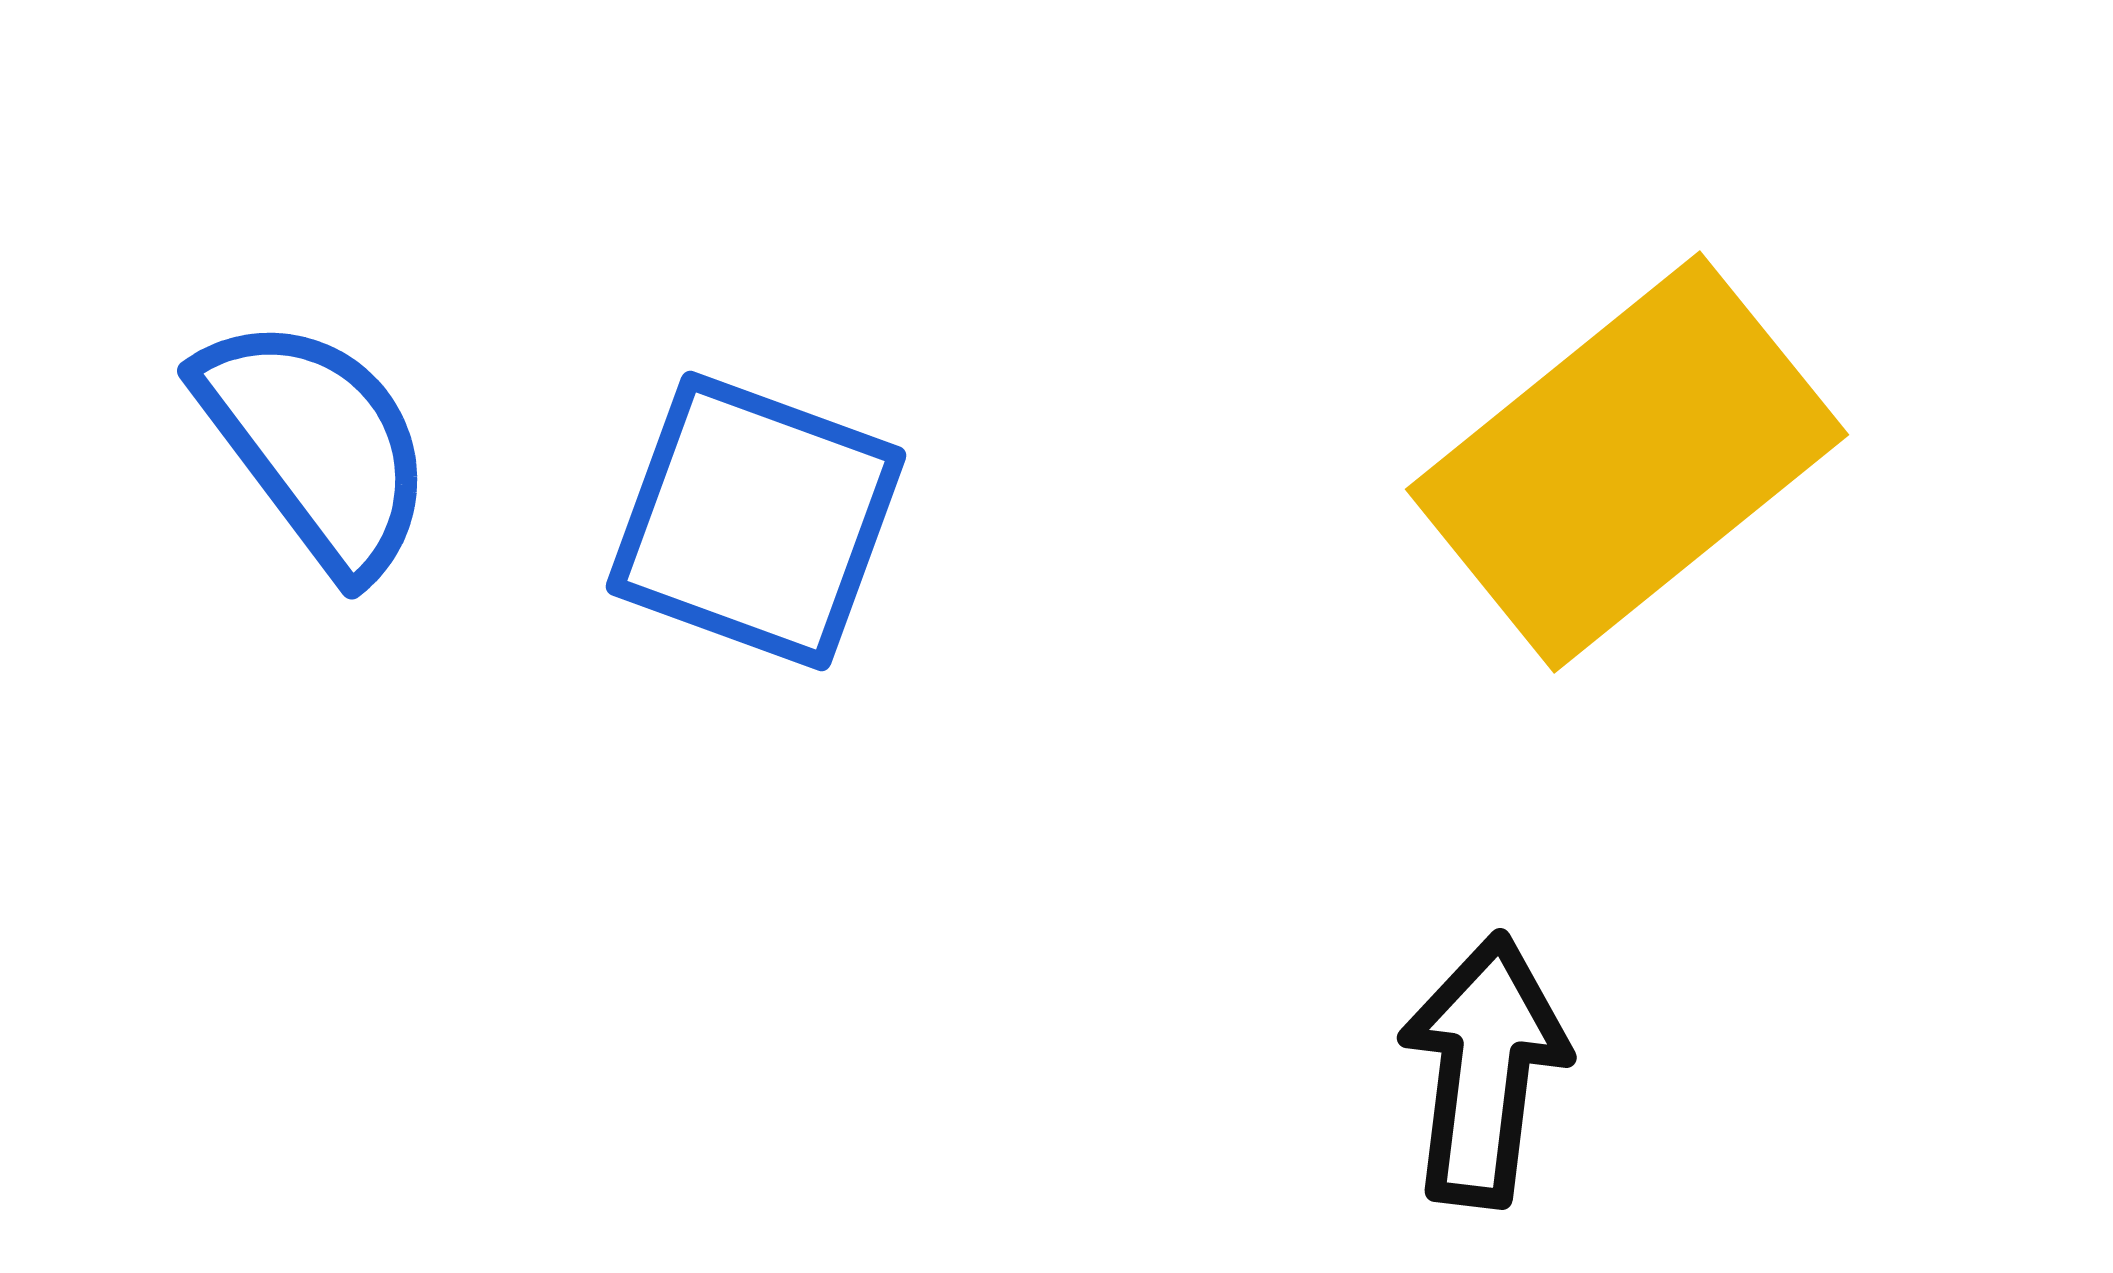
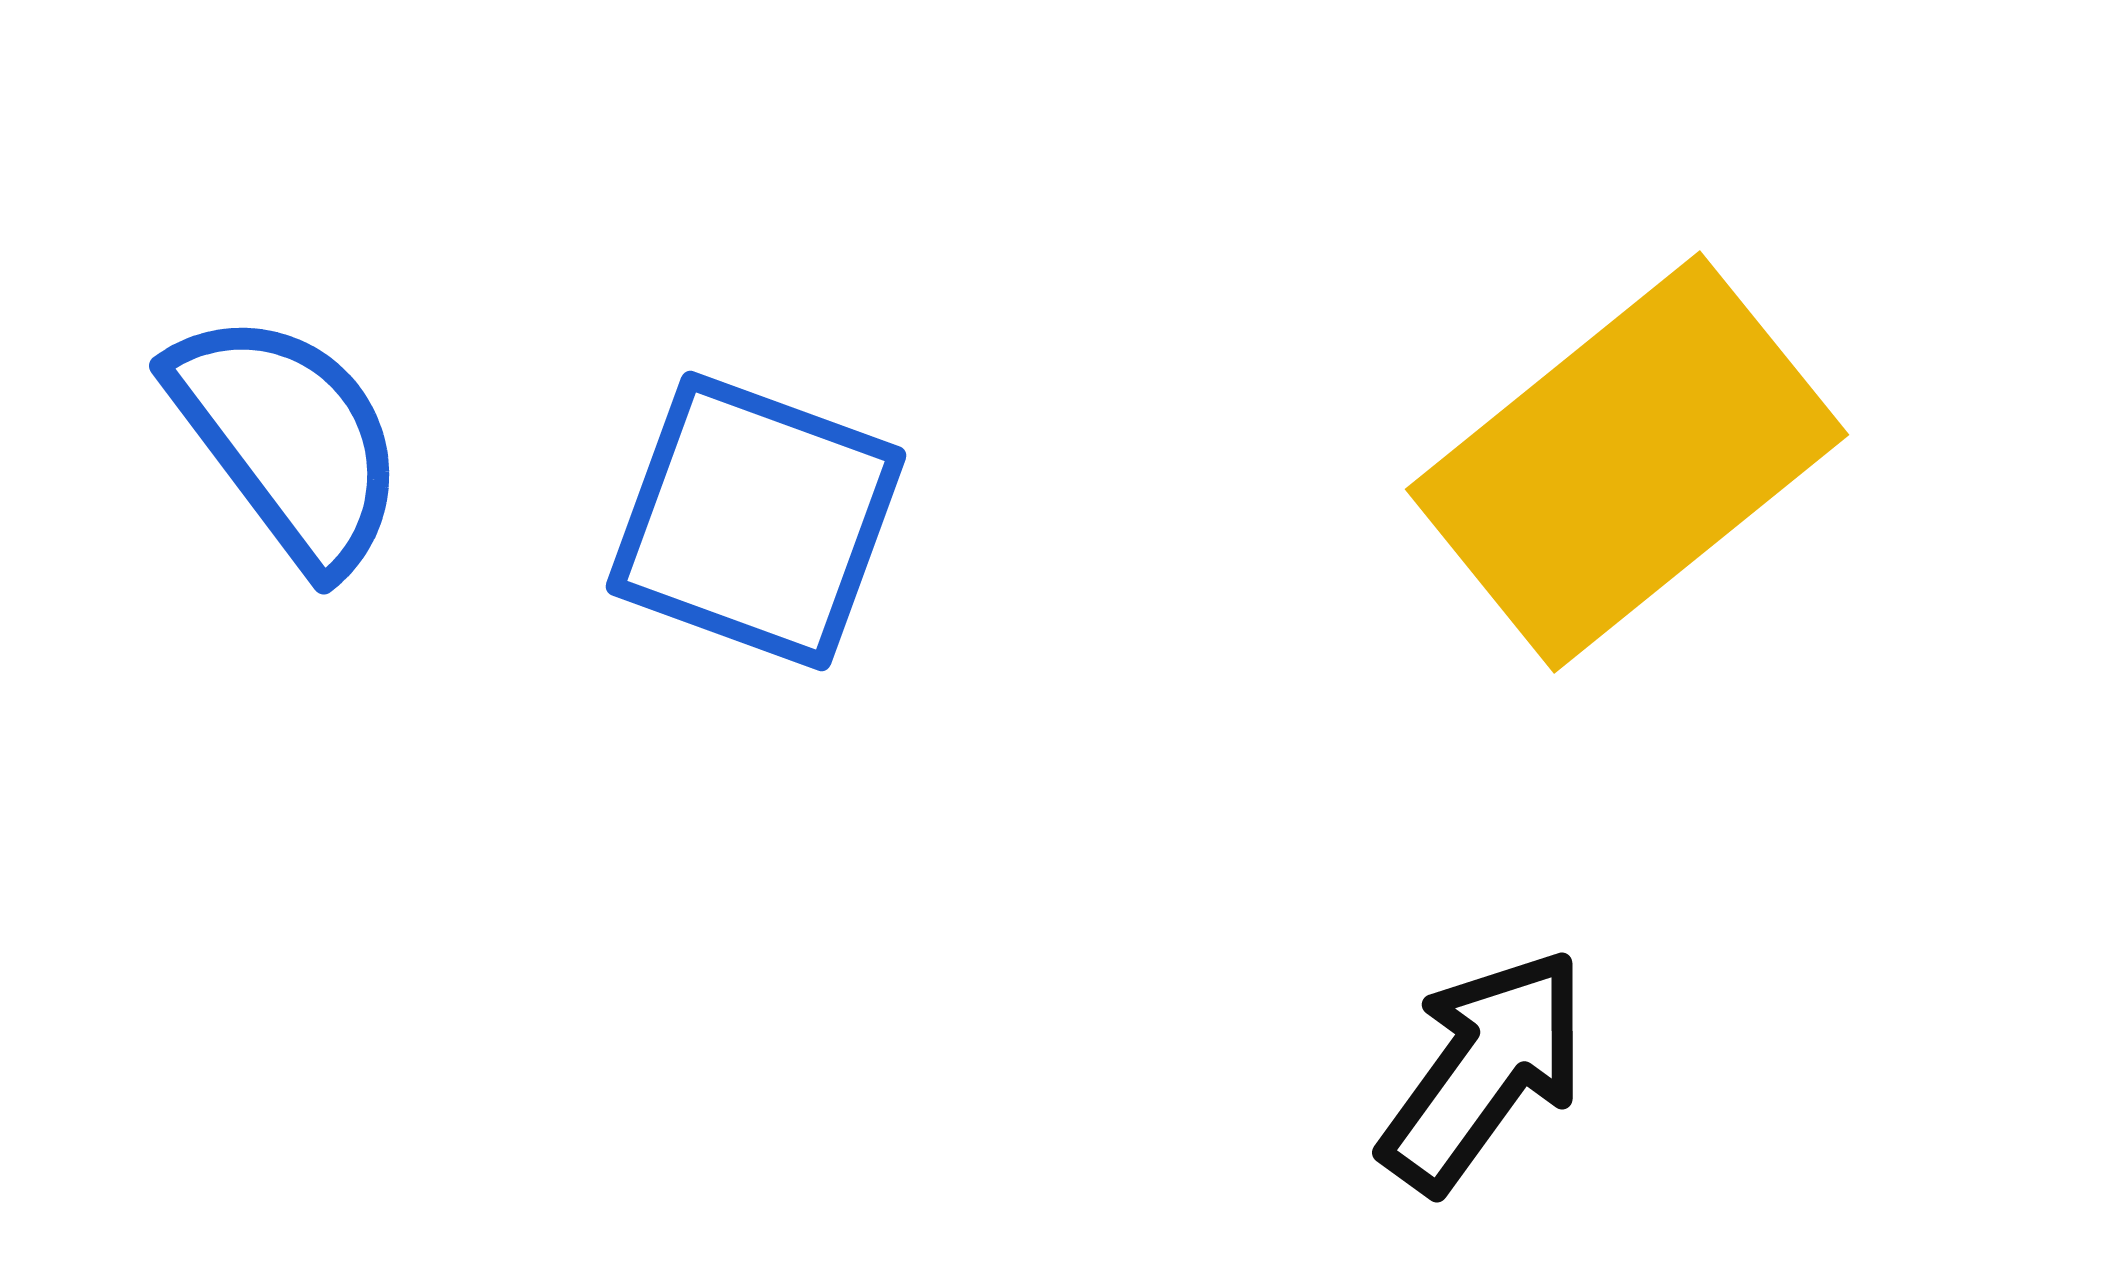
blue semicircle: moved 28 px left, 5 px up
black arrow: rotated 29 degrees clockwise
